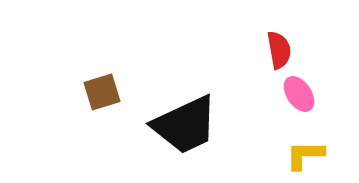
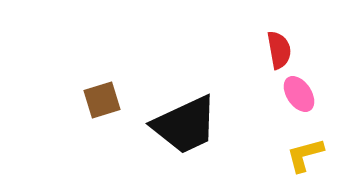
brown square: moved 8 px down
yellow L-shape: rotated 15 degrees counterclockwise
